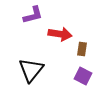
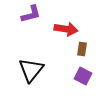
purple L-shape: moved 2 px left, 1 px up
red arrow: moved 6 px right, 5 px up
